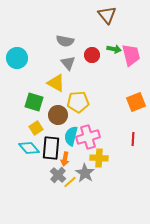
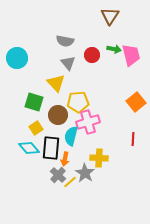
brown triangle: moved 3 px right, 1 px down; rotated 12 degrees clockwise
yellow triangle: rotated 18 degrees clockwise
orange square: rotated 18 degrees counterclockwise
pink cross: moved 15 px up
